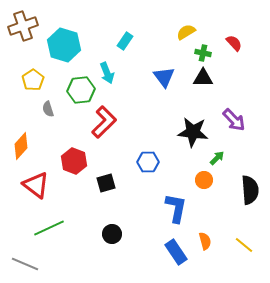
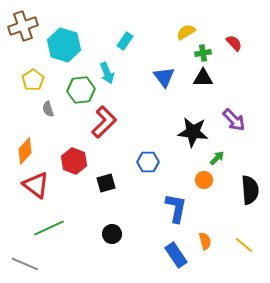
green cross: rotated 21 degrees counterclockwise
orange diamond: moved 4 px right, 5 px down
blue rectangle: moved 3 px down
